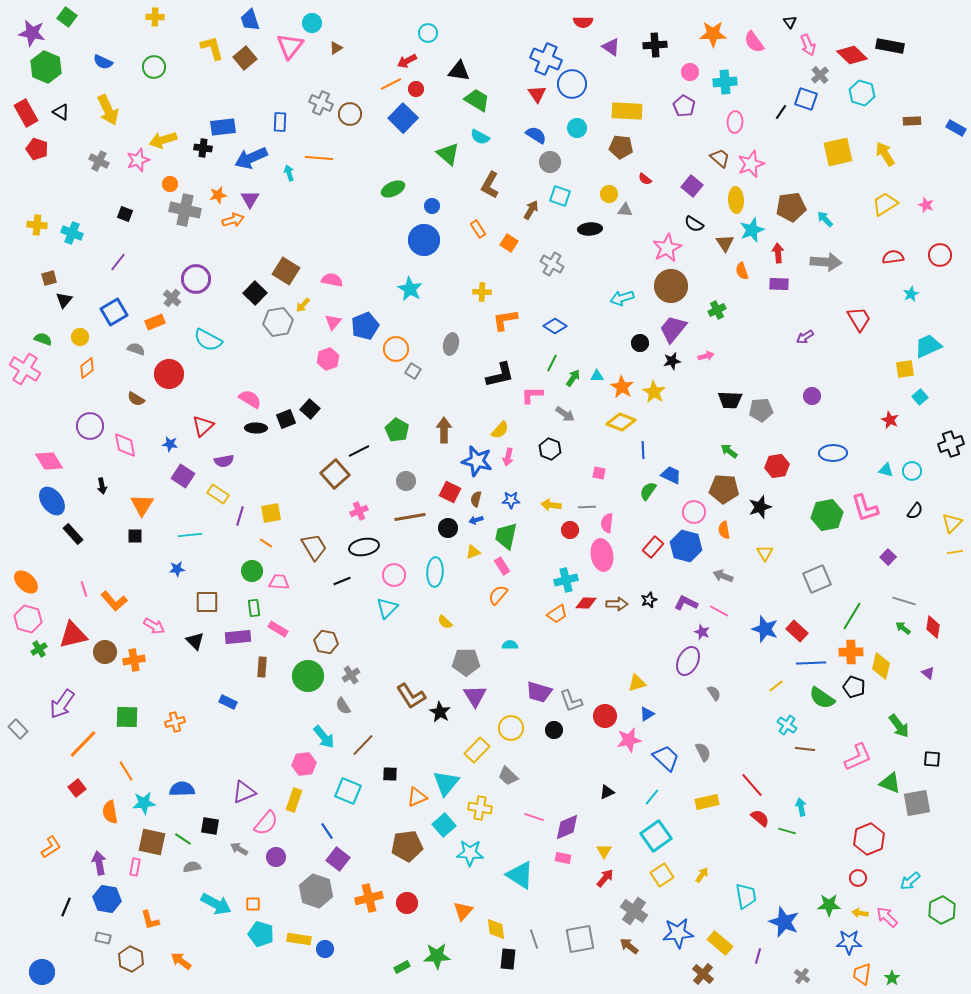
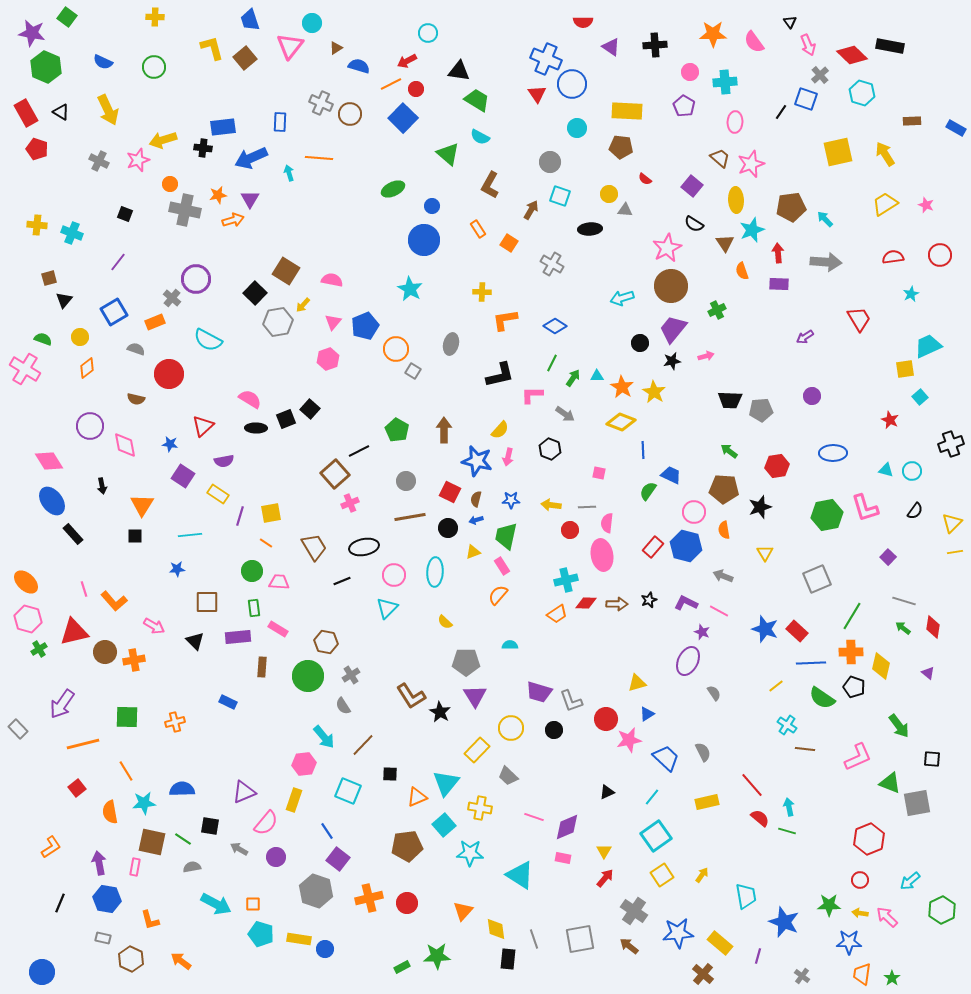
blue semicircle at (536, 135): moved 177 px left, 69 px up; rotated 15 degrees counterclockwise
brown semicircle at (136, 399): rotated 18 degrees counterclockwise
pink cross at (359, 511): moved 9 px left, 8 px up
red triangle at (73, 635): moved 1 px right, 3 px up
red circle at (605, 716): moved 1 px right, 3 px down
orange line at (83, 744): rotated 32 degrees clockwise
cyan arrow at (801, 807): moved 12 px left
red circle at (858, 878): moved 2 px right, 2 px down
black line at (66, 907): moved 6 px left, 4 px up
